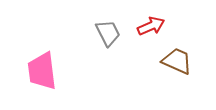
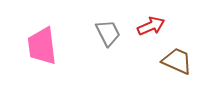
pink trapezoid: moved 25 px up
